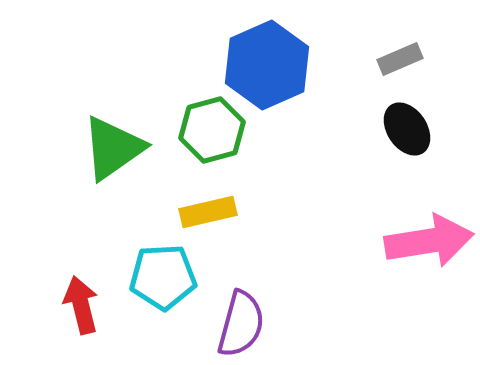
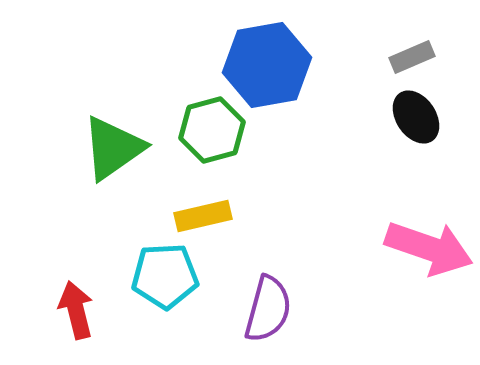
gray rectangle: moved 12 px right, 2 px up
blue hexagon: rotated 14 degrees clockwise
black ellipse: moved 9 px right, 12 px up
yellow rectangle: moved 5 px left, 4 px down
pink arrow: moved 7 px down; rotated 28 degrees clockwise
cyan pentagon: moved 2 px right, 1 px up
red arrow: moved 5 px left, 5 px down
purple semicircle: moved 27 px right, 15 px up
